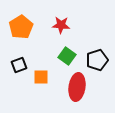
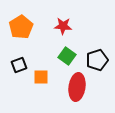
red star: moved 2 px right, 1 px down
